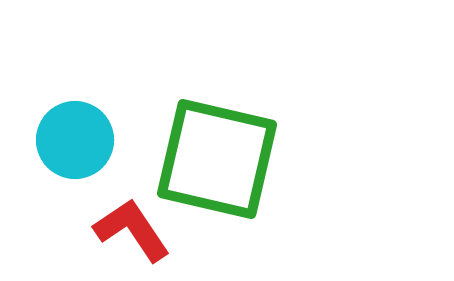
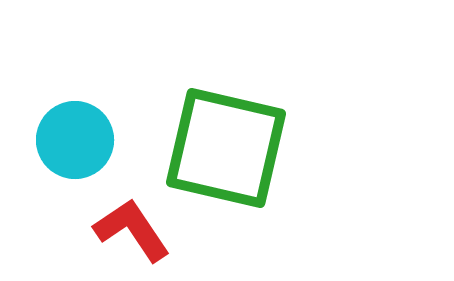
green square: moved 9 px right, 11 px up
